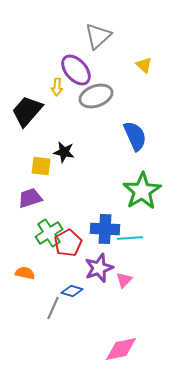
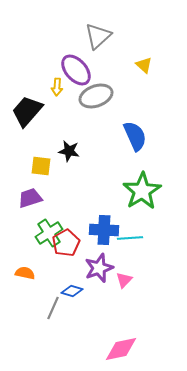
black star: moved 5 px right, 1 px up
blue cross: moved 1 px left, 1 px down
red pentagon: moved 2 px left
